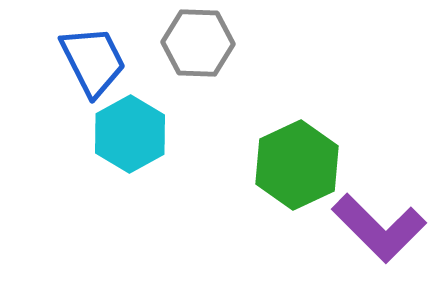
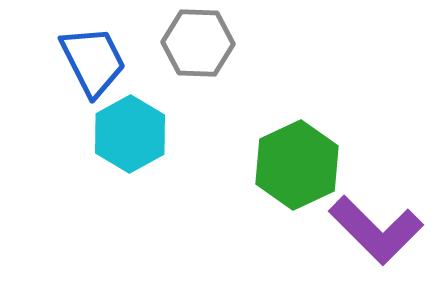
purple L-shape: moved 3 px left, 2 px down
